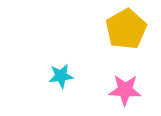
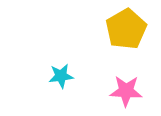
pink star: moved 1 px right, 1 px down
